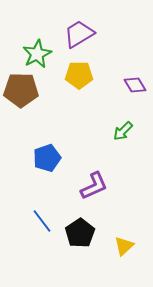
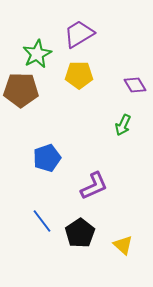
green arrow: moved 6 px up; rotated 20 degrees counterclockwise
yellow triangle: moved 1 px left, 1 px up; rotated 35 degrees counterclockwise
